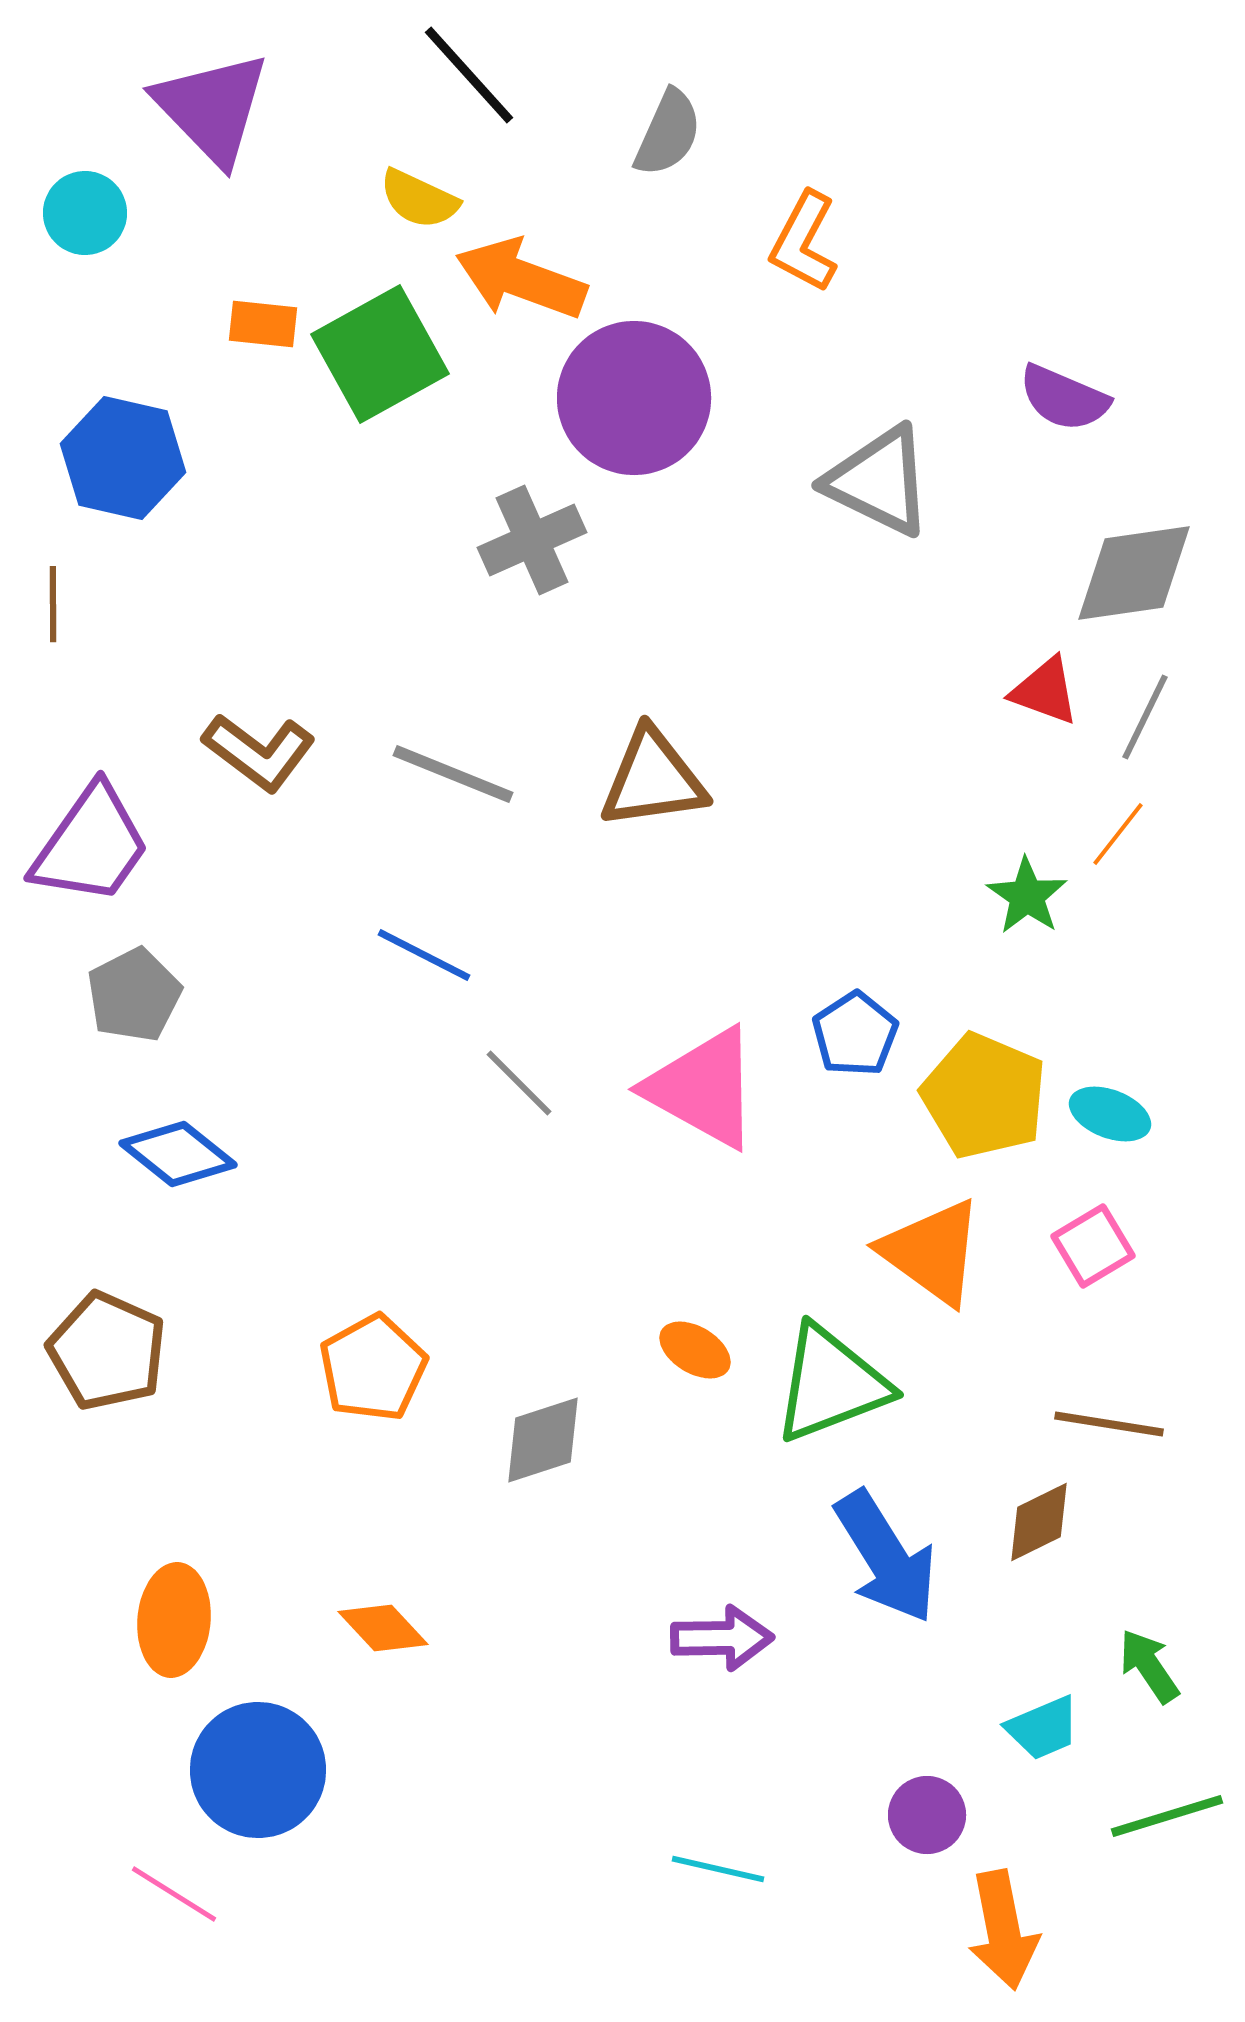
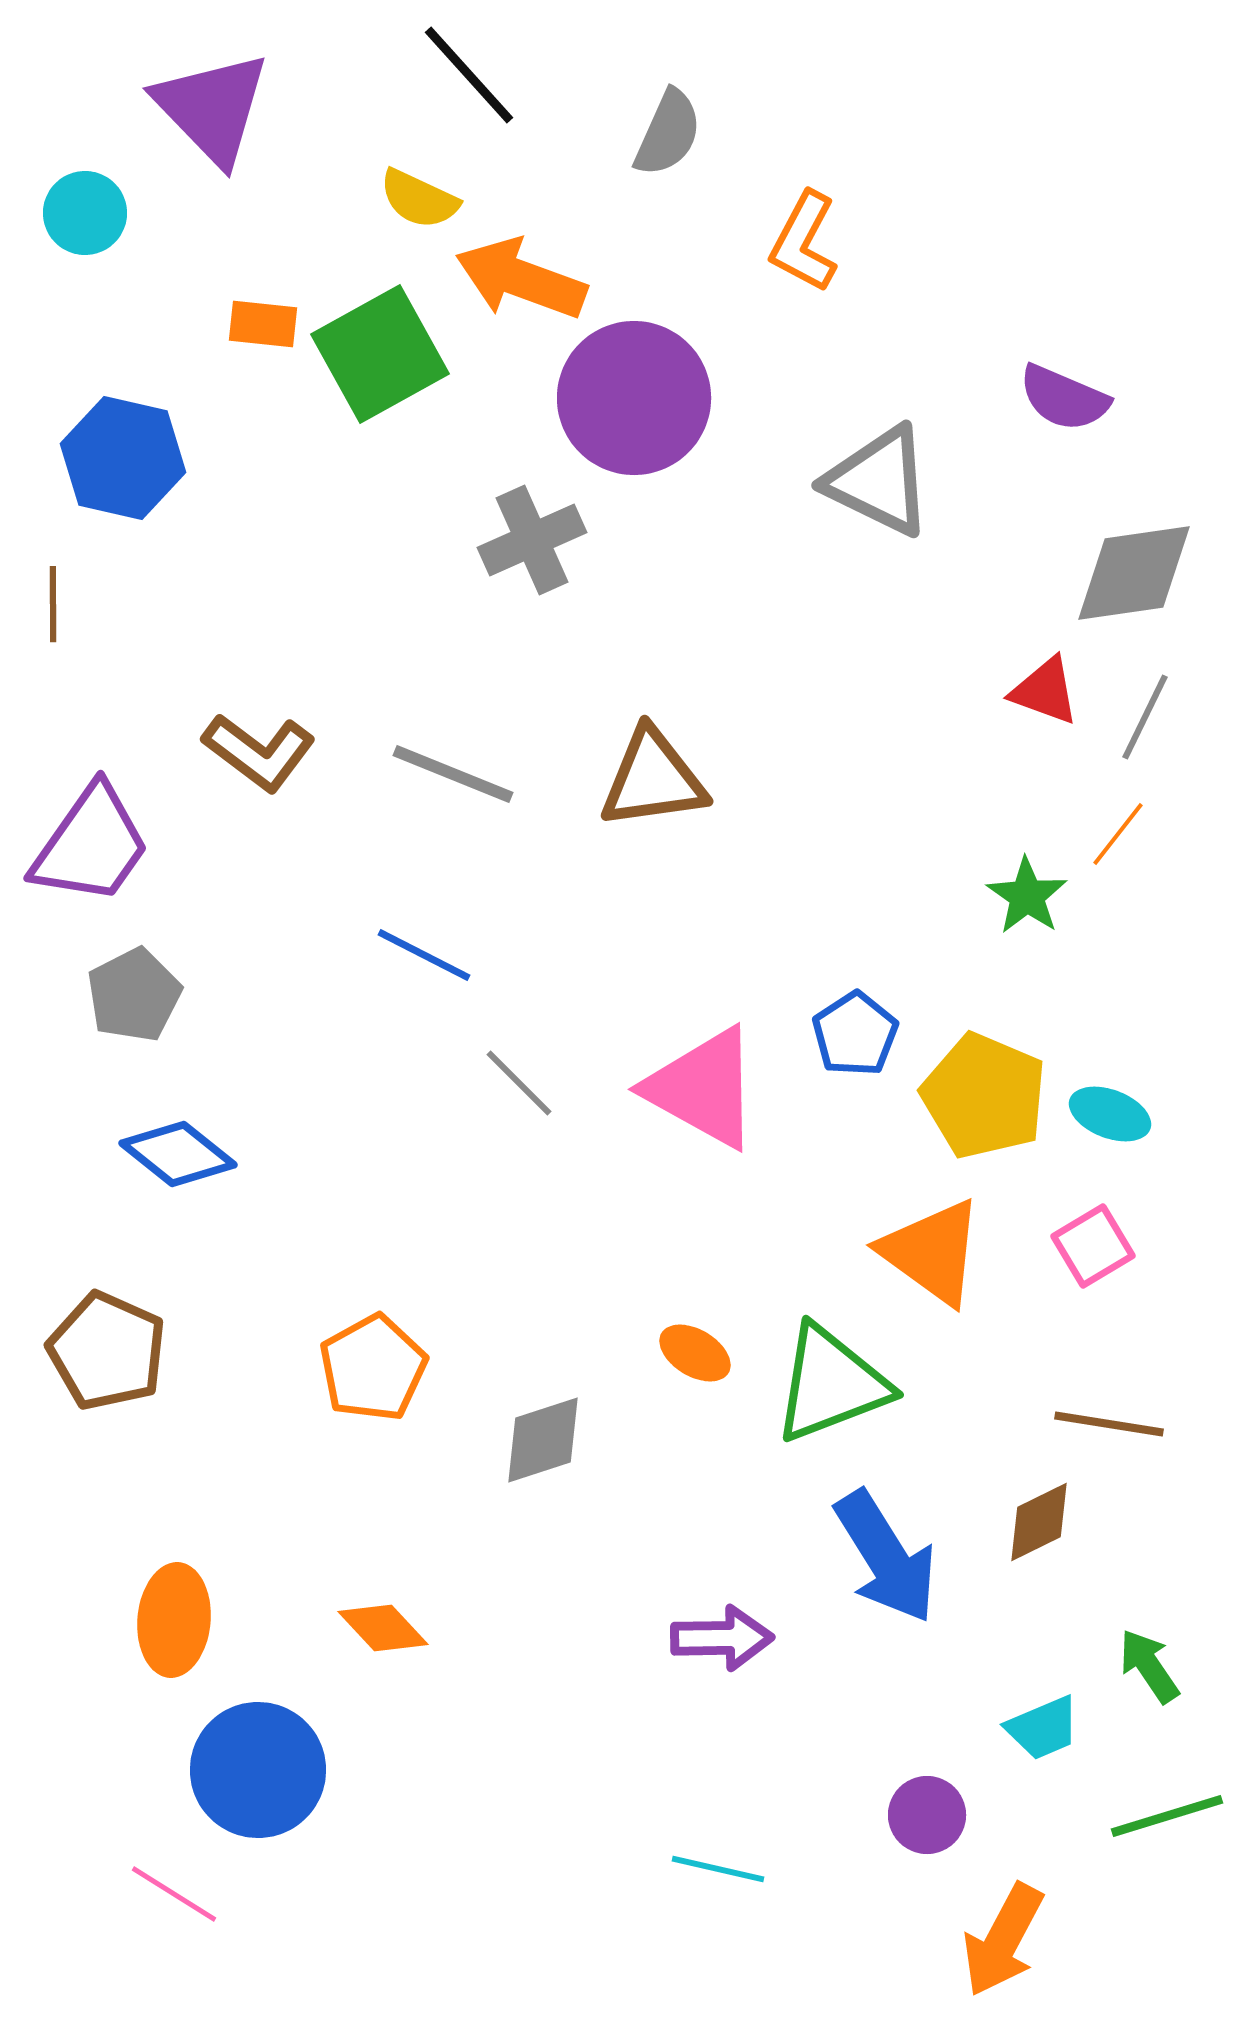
orange ellipse at (695, 1350): moved 3 px down
orange arrow at (1003, 1930): moved 10 px down; rotated 39 degrees clockwise
